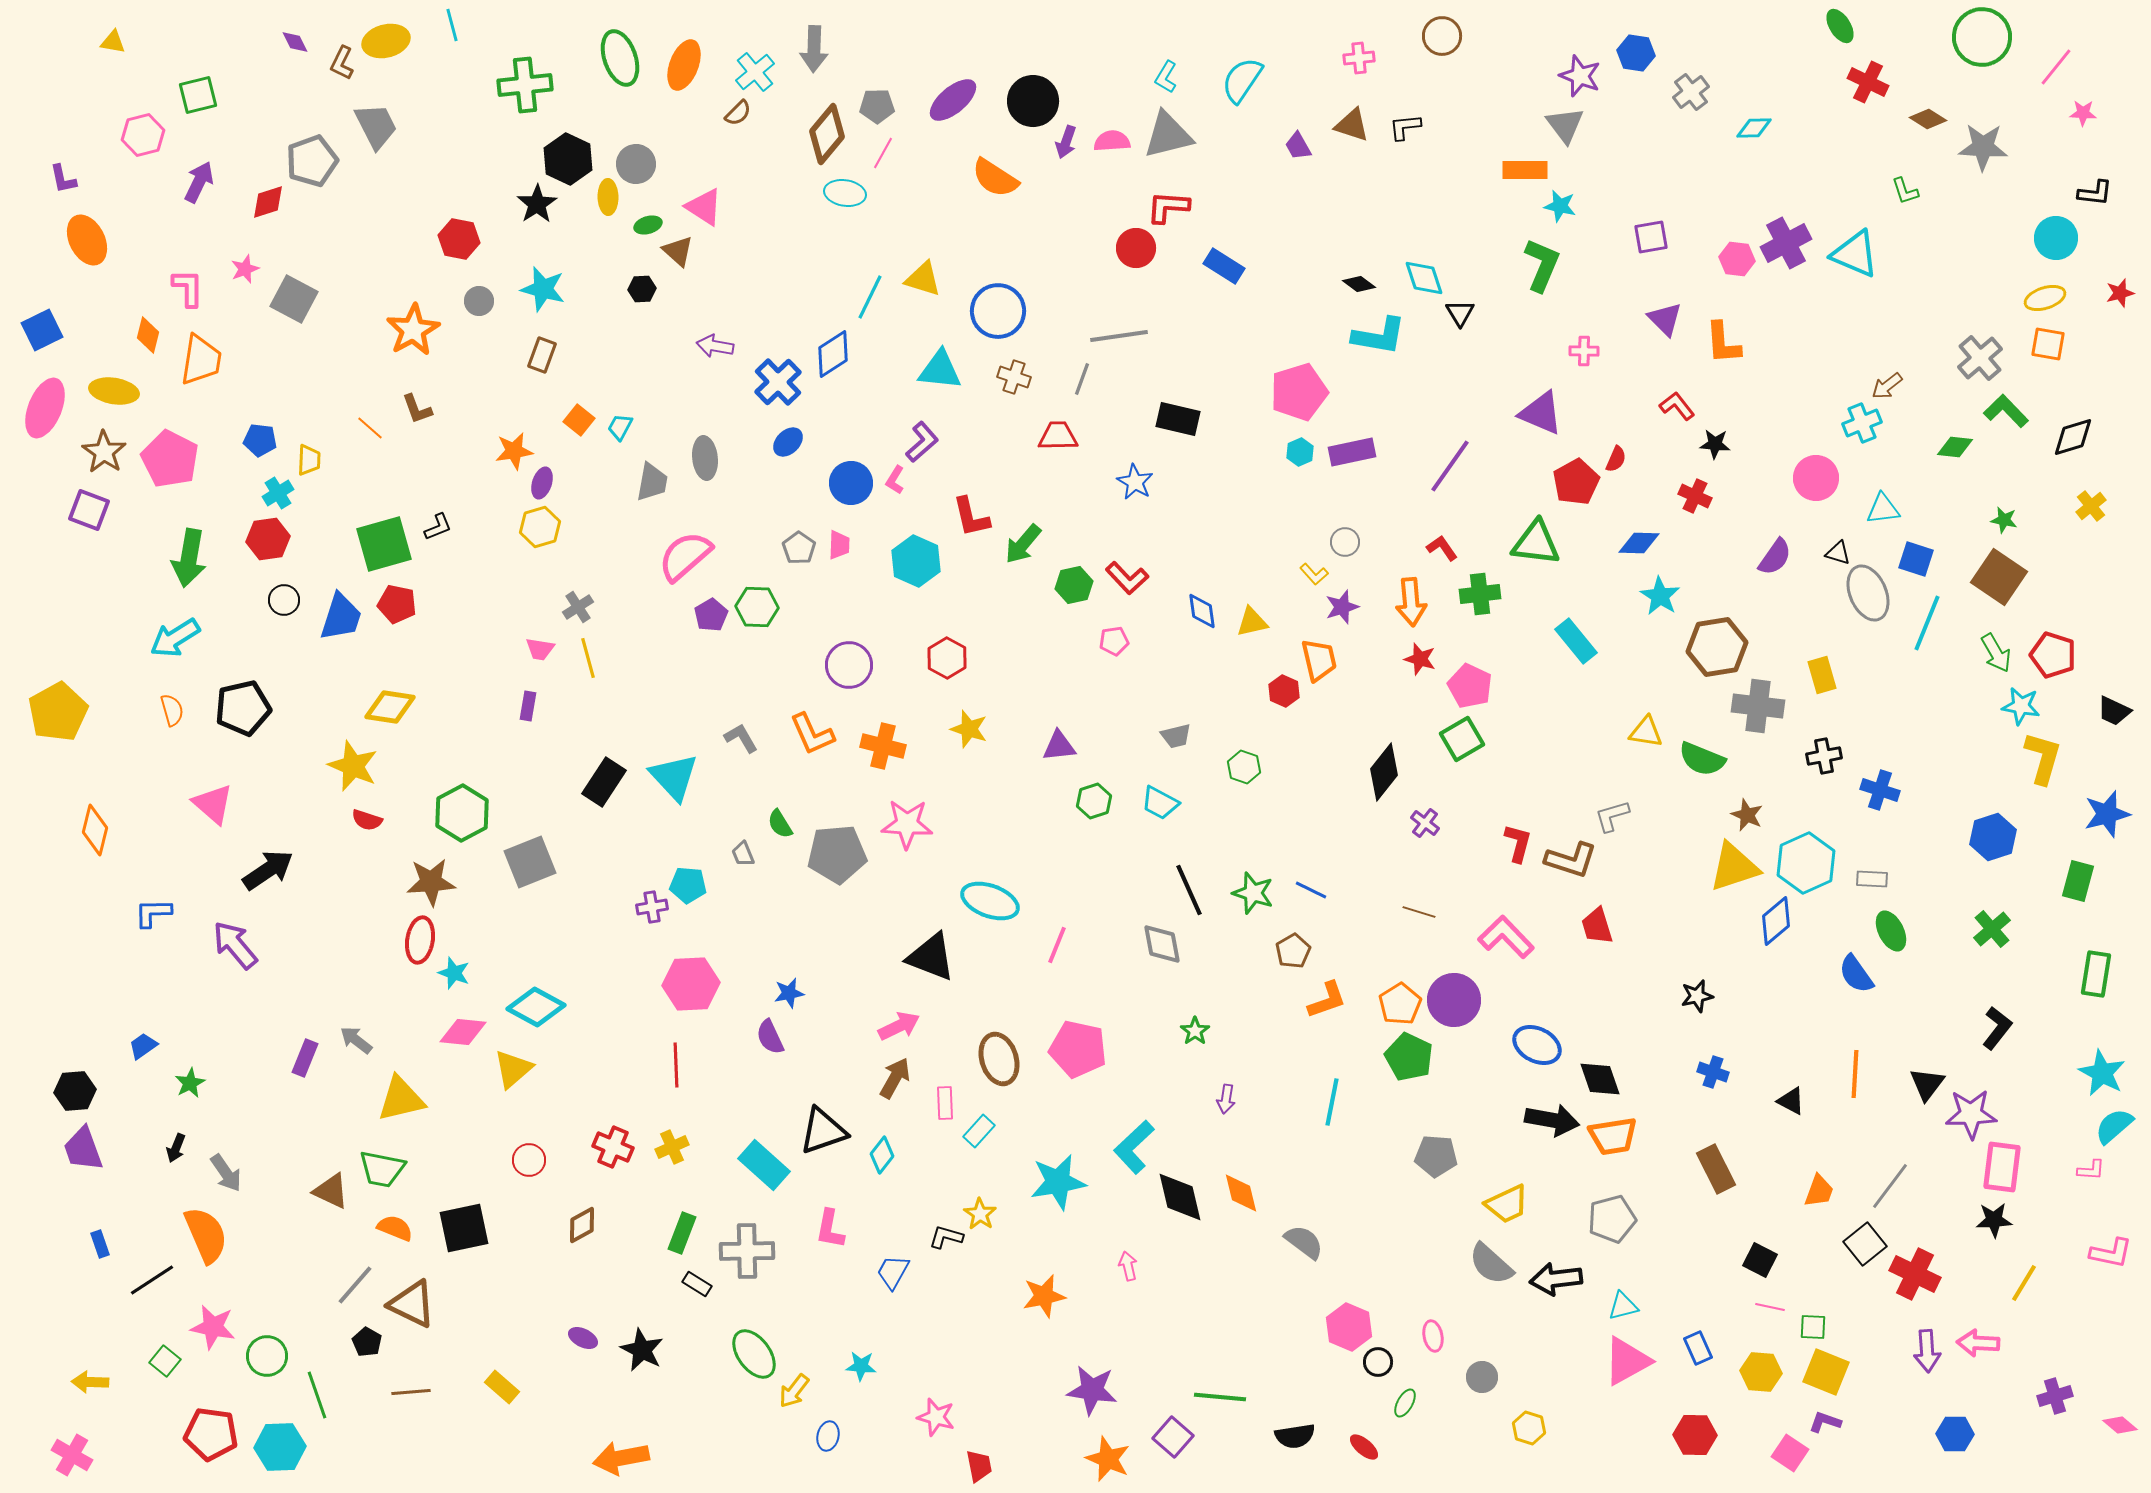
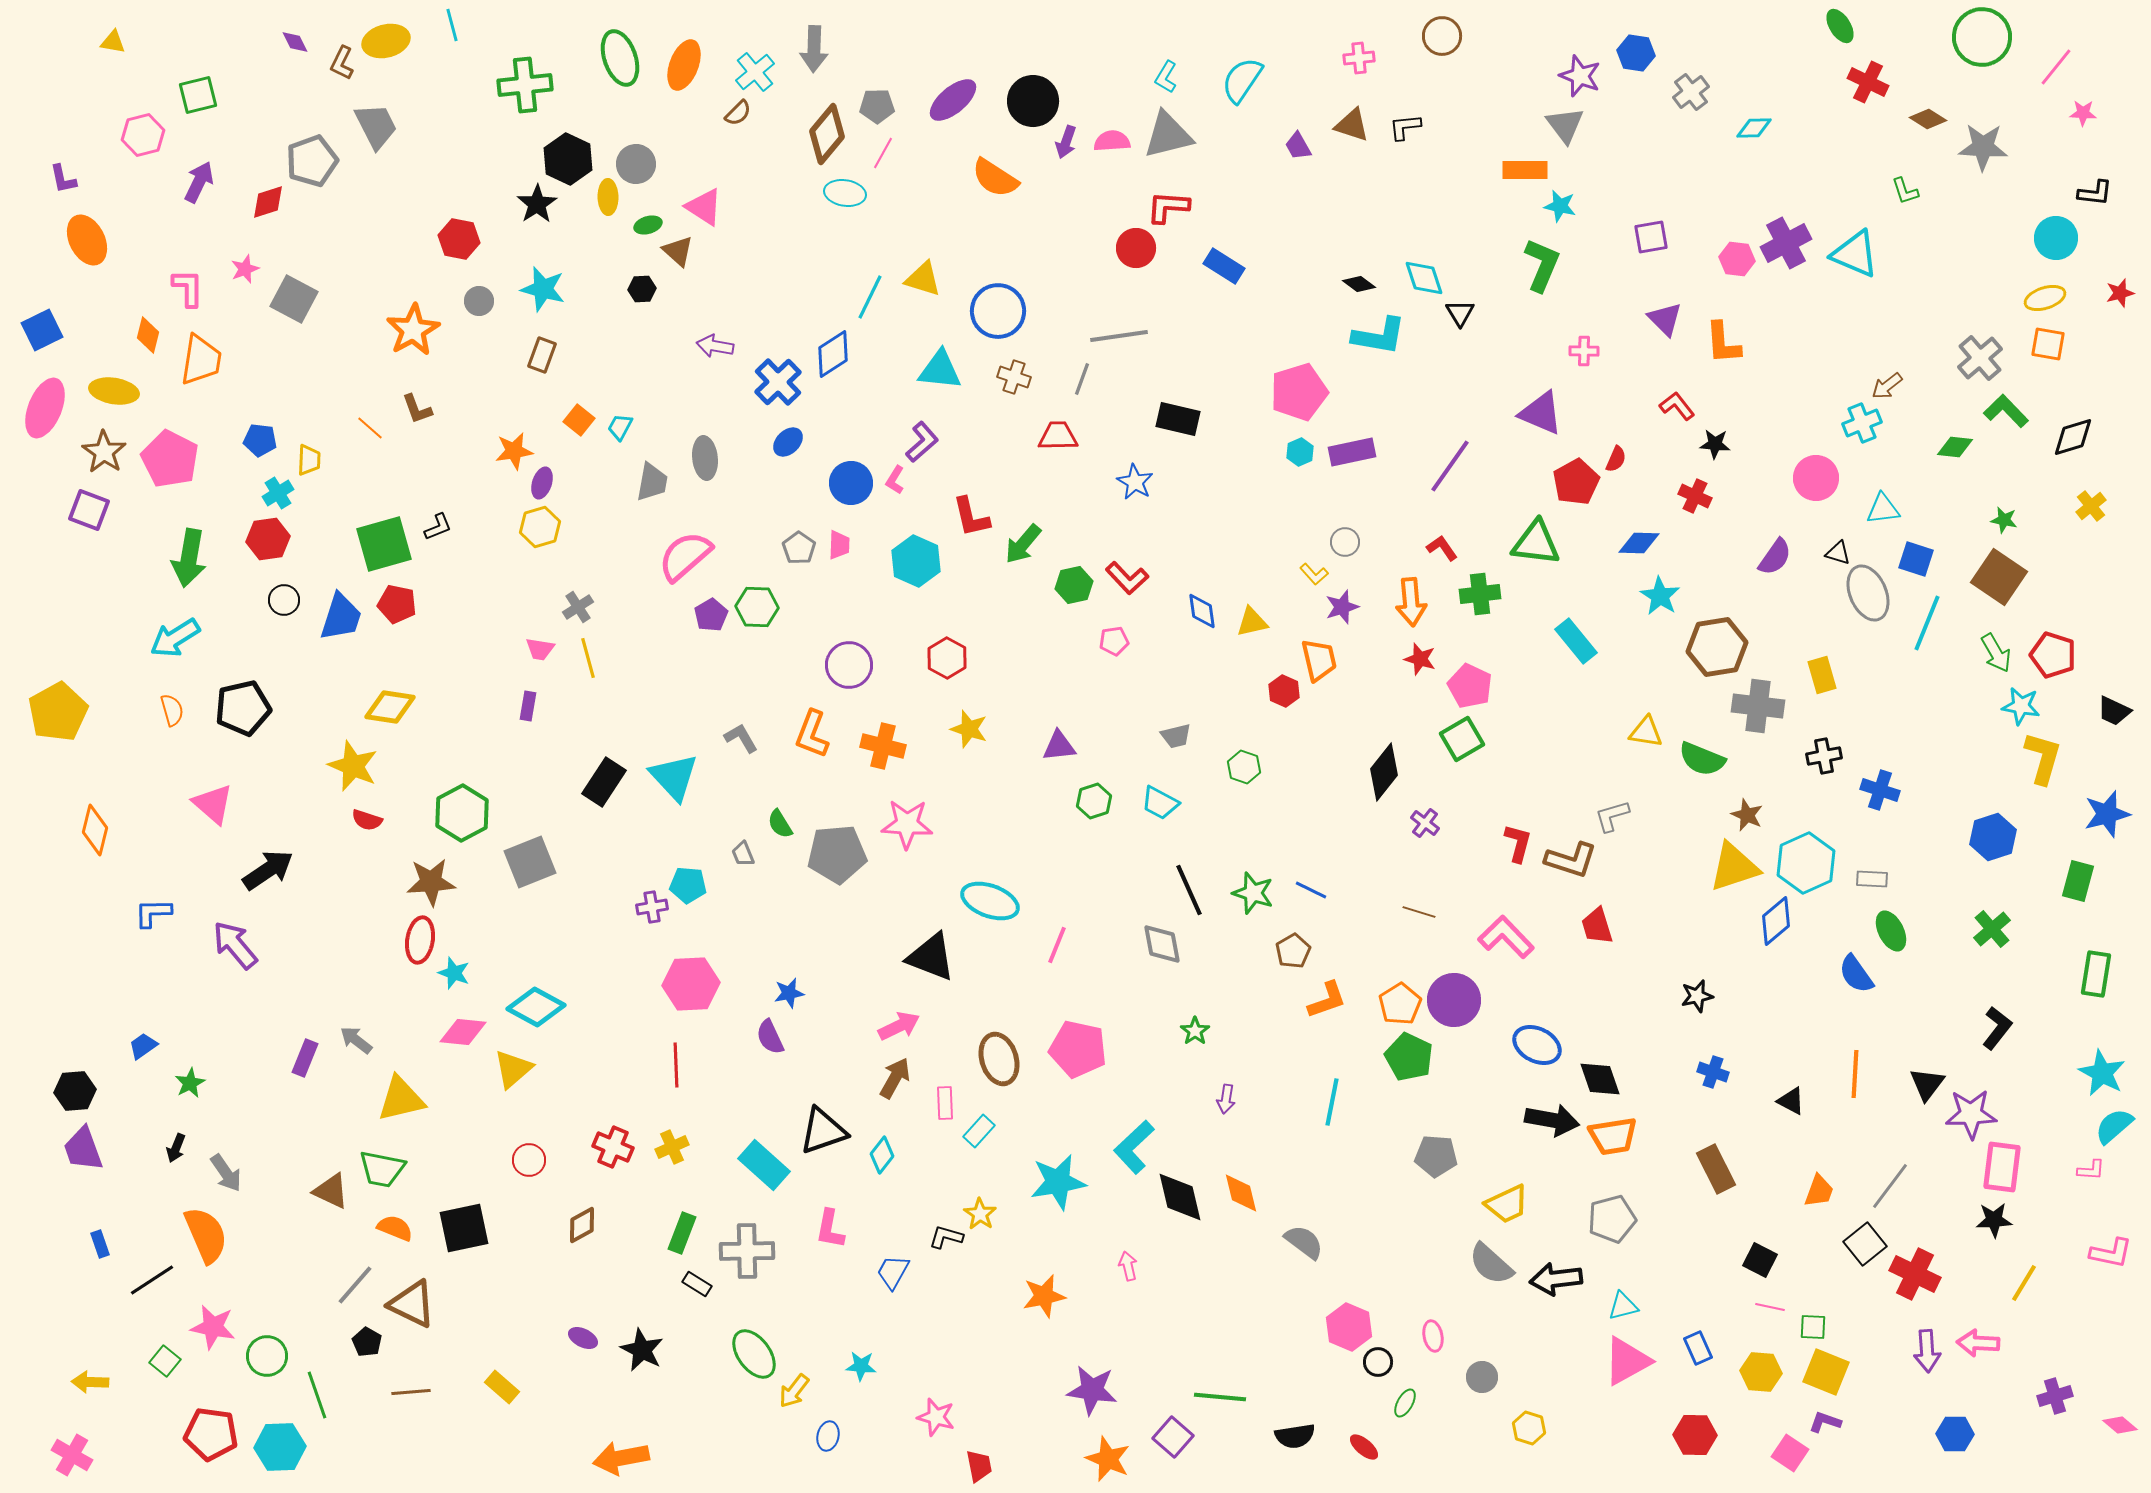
orange L-shape at (812, 734): rotated 45 degrees clockwise
